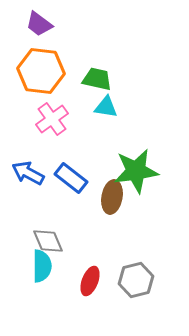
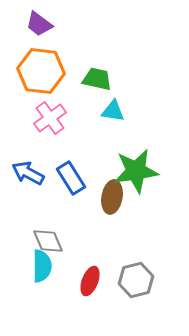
cyan triangle: moved 7 px right, 4 px down
pink cross: moved 2 px left, 1 px up
blue rectangle: rotated 20 degrees clockwise
